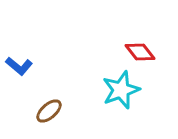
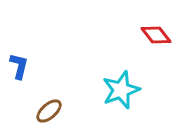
red diamond: moved 16 px right, 17 px up
blue L-shape: rotated 116 degrees counterclockwise
